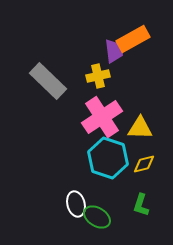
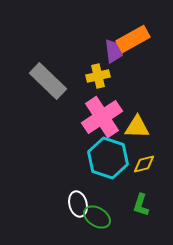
yellow triangle: moved 3 px left, 1 px up
white ellipse: moved 2 px right
